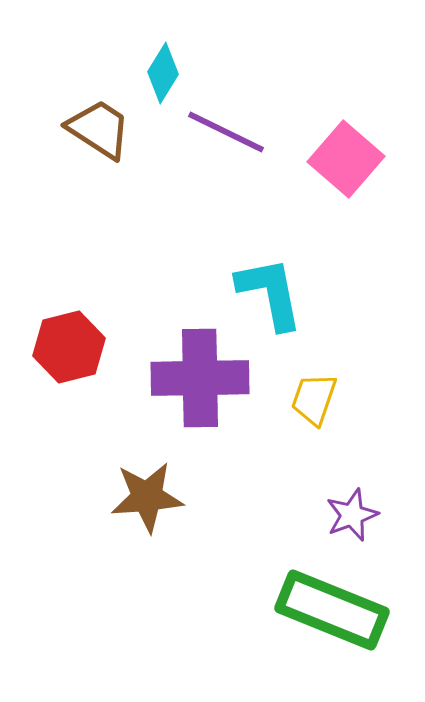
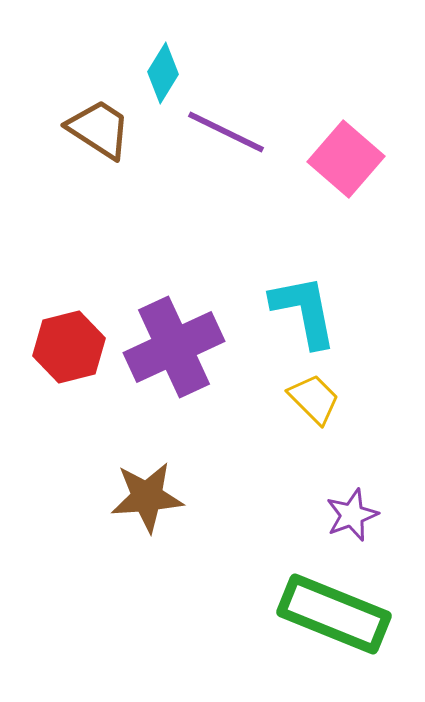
cyan L-shape: moved 34 px right, 18 px down
purple cross: moved 26 px left, 31 px up; rotated 24 degrees counterclockwise
yellow trapezoid: rotated 116 degrees clockwise
green rectangle: moved 2 px right, 4 px down
